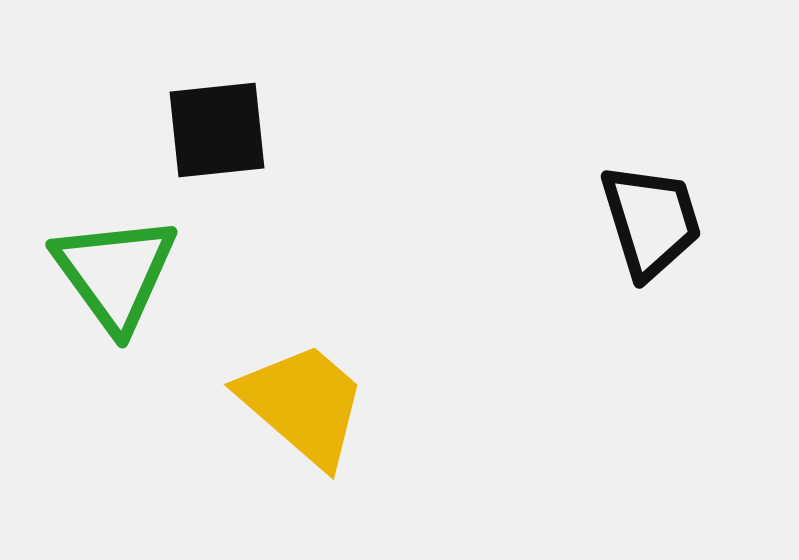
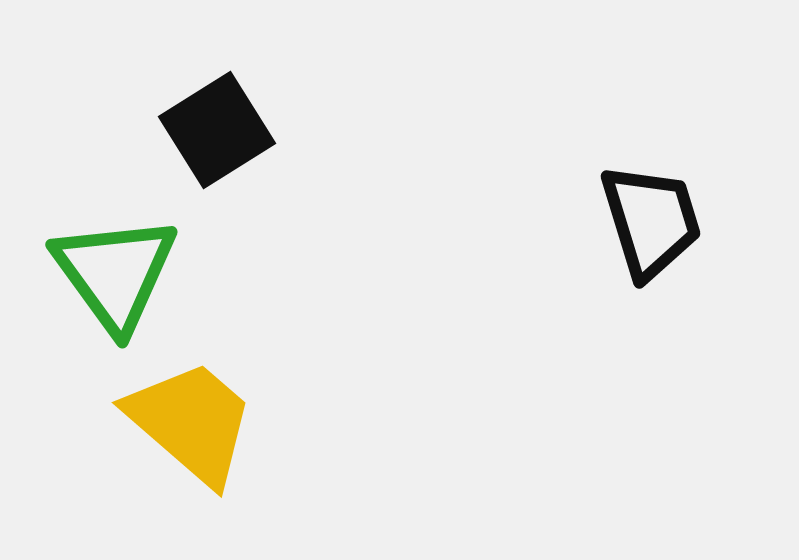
black square: rotated 26 degrees counterclockwise
yellow trapezoid: moved 112 px left, 18 px down
